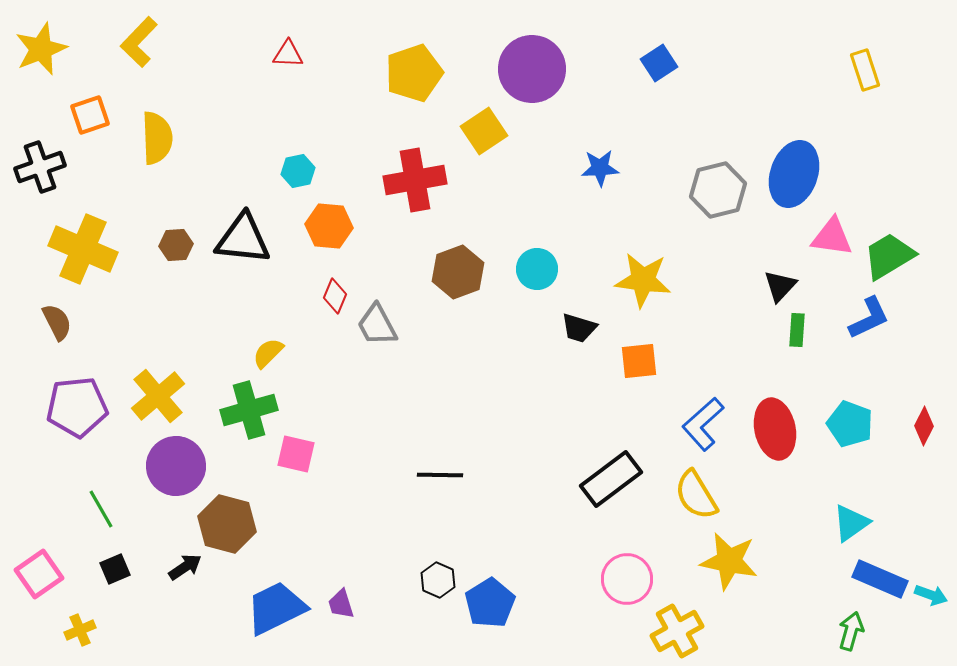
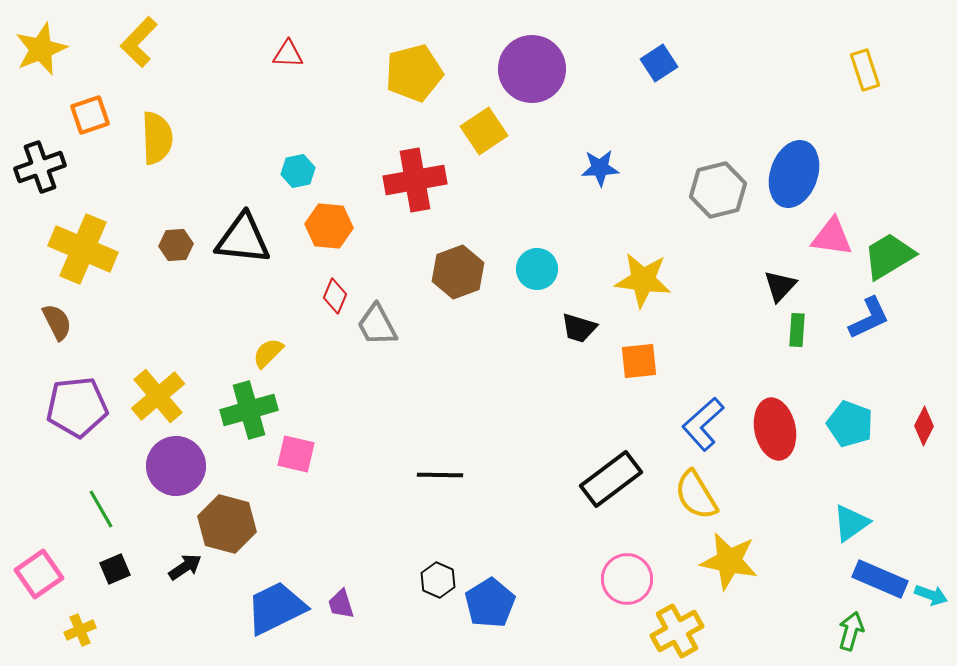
yellow pentagon at (414, 73): rotated 4 degrees clockwise
